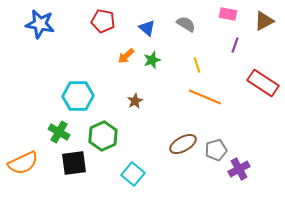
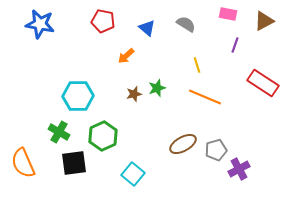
green star: moved 5 px right, 28 px down
brown star: moved 1 px left, 7 px up; rotated 14 degrees clockwise
orange semicircle: rotated 92 degrees clockwise
